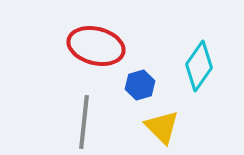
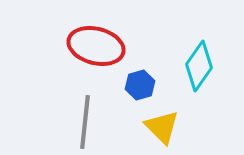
gray line: moved 1 px right
